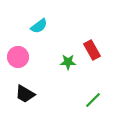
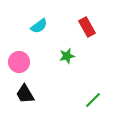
red rectangle: moved 5 px left, 23 px up
pink circle: moved 1 px right, 5 px down
green star: moved 1 px left, 6 px up; rotated 14 degrees counterclockwise
black trapezoid: rotated 30 degrees clockwise
